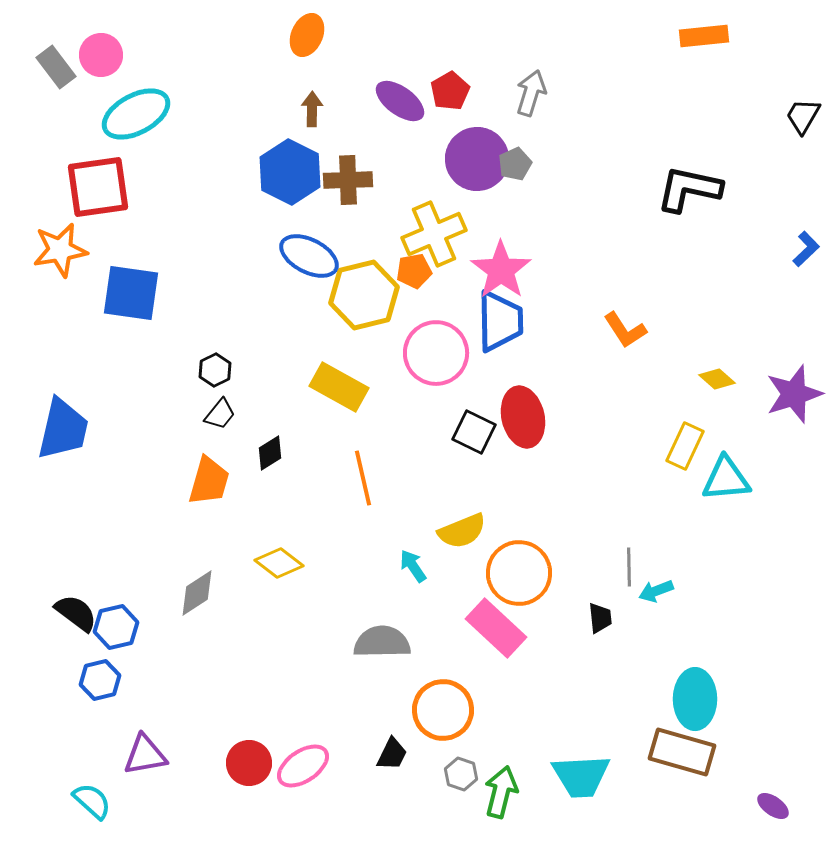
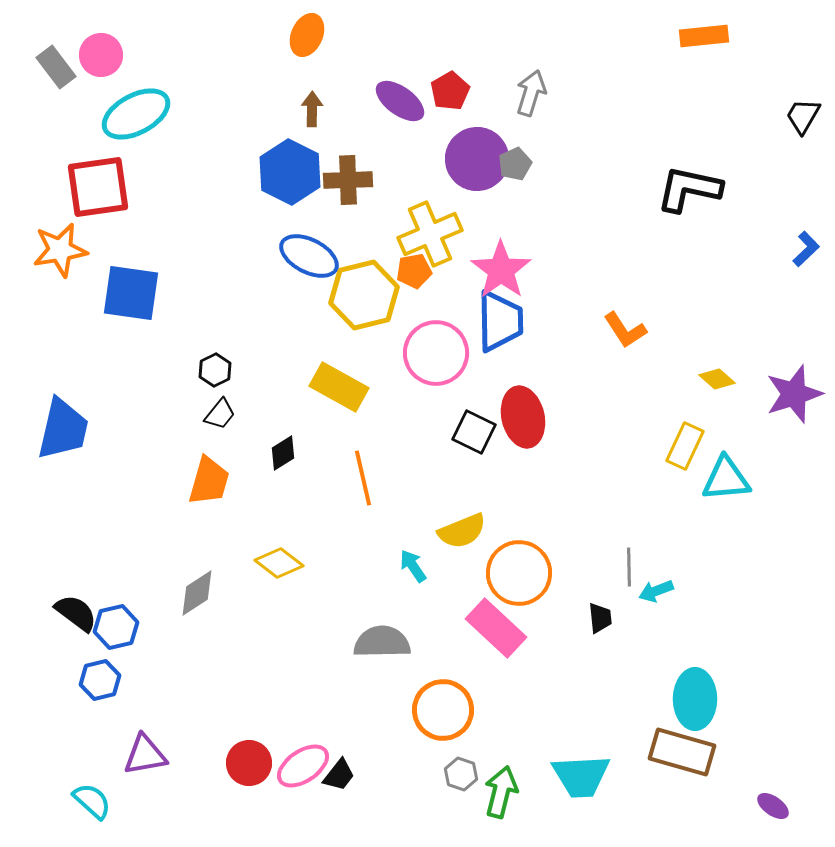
yellow cross at (434, 234): moved 4 px left
black diamond at (270, 453): moved 13 px right
black trapezoid at (392, 754): moved 53 px left, 21 px down; rotated 12 degrees clockwise
